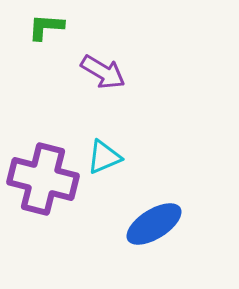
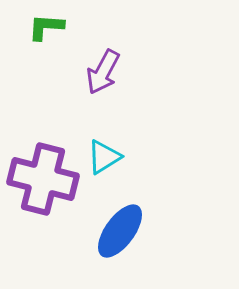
purple arrow: rotated 87 degrees clockwise
cyan triangle: rotated 9 degrees counterclockwise
blue ellipse: moved 34 px left, 7 px down; rotated 22 degrees counterclockwise
